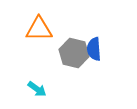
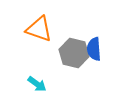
orange triangle: rotated 20 degrees clockwise
cyan arrow: moved 5 px up
